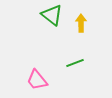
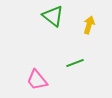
green triangle: moved 1 px right, 1 px down
yellow arrow: moved 8 px right, 2 px down; rotated 18 degrees clockwise
